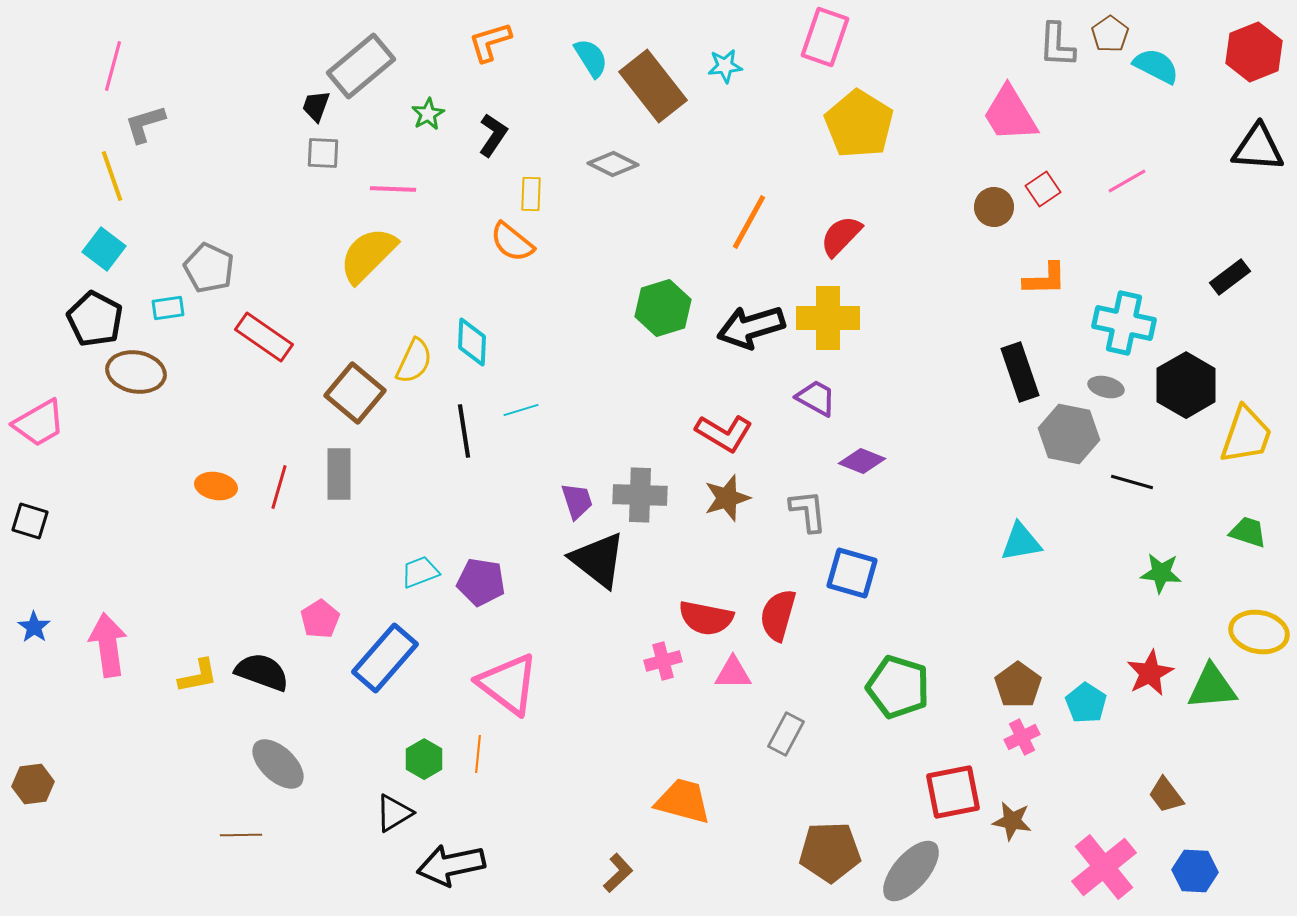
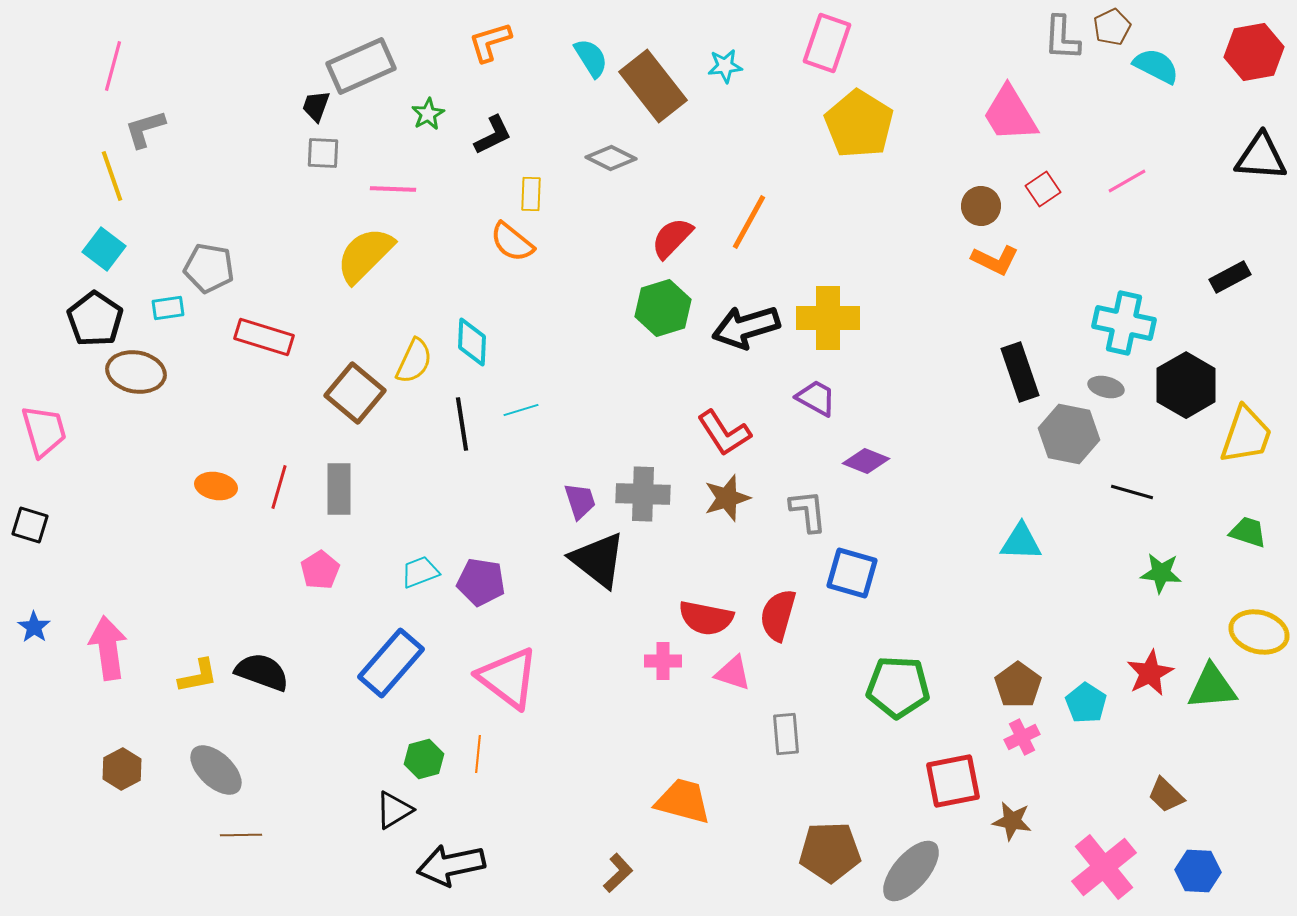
brown pentagon at (1110, 34): moved 2 px right, 7 px up; rotated 9 degrees clockwise
pink rectangle at (825, 37): moved 2 px right, 6 px down
gray L-shape at (1057, 45): moved 5 px right, 7 px up
red hexagon at (1254, 52): rotated 12 degrees clockwise
gray rectangle at (361, 66): rotated 16 degrees clockwise
gray L-shape at (145, 124): moved 5 px down
black L-shape at (493, 135): rotated 30 degrees clockwise
black triangle at (1258, 148): moved 3 px right, 9 px down
gray diamond at (613, 164): moved 2 px left, 6 px up
brown circle at (994, 207): moved 13 px left, 1 px up
red semicircle at (841, 236): moved 169 px left, 2 px down
yellow semicircle at (368, 255): moved 3 px left
gray pentagon at (209, 268): rotated 15 degrees counterclockwise
black rectangle at (1230, 277): rotated 9 degrees clockwise
orange L-shape at (1045, 279): moved 50 px left, 19 px up; rotated 27 degrees clockwise
black pentagon at (95, 319): rotated 6 degrees clockwise
black arrow at (751, 327): moved 5 px left
red rectangle at (264, 337): rotated 18 degrees counterclockwise
pink trapezoid at (39, 423): moved 5 px right, 8 px down; rotated 76 degrees counterclockwise
black line at (464, 431): moved 2 px left, 7 px up
red L-shape at (724, 433): rotated 26 degrees clockwise
purple diamond at (862, 461): moved 4 px right
gray rectangle at (339, 474): moved 15 px down
black line at (1132, 482): moved 10 px down
gray cross at (640, 495): moved 3 px right, 1 px up
purple trapezoid at (577, 501): moved 3 px right
black square at (30, 521): moved 4 px down
cyan triangle at (1021, 542): rotated 12 degrees clockwise
pink pentagon at (320, 619): moved 49 px up
yellow ellipse at (1259, 632): rotated 4 degrees clockwise
pink arrow at (108, 645): moved 3 px down
blue rectangle at (385, 658): moved 6 px right, 5 px down
pink cross at (663, 661): rotated 15 degrees clockwise
pink triangle at (733, 673): rotated 18 degrees clockwise
pink triangle at (508, 684): moved 6 px up
green pentagon at (898, 687): rotated 14 degrees counterclockwise
gray rectangle at (786, 734): rotated 33 degrees counterclockwise
green hexagon at (424, 759): rotated 15 degrees clockwise
gray ellipse at (278, 764): moved 62 px left, 6 px down
brown hexagon at (33, 784): moved 89 px right, 15 px up; rotated 21 degrees counterclockwise
red square at (953, 792): moved 11 px up
brown trapezoid at (1166, 795): rotated 9 degrees counterclockwise
black triangle at (394, 813): moved 3 px up
blue hexagon at (1195, 871): moved 3 px right
